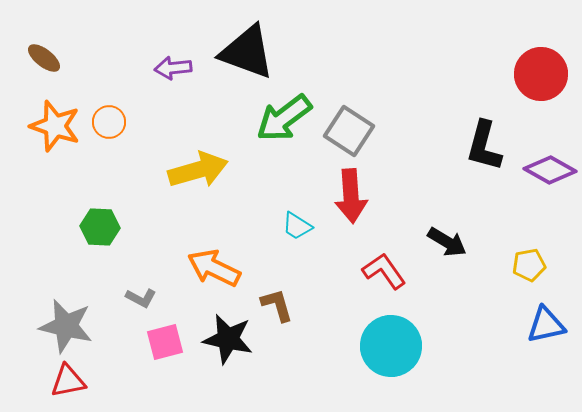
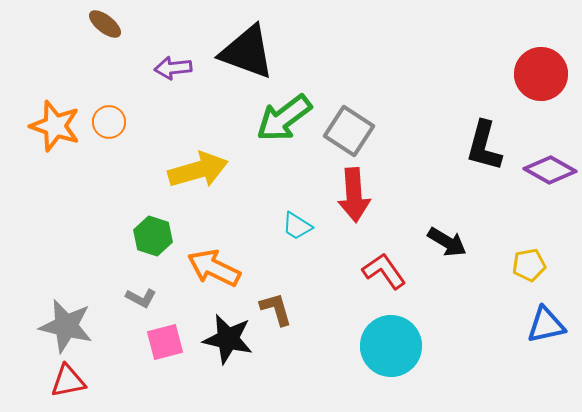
brown ellipse: moved 61 px right, 34 px up
red arrow: moved 3 px right, 1 px up
green hexagon: moved 53 px right, 9 px down; rotated 15 degrees clockwise
brown L-shape: moved 1 px left, 4 px down
